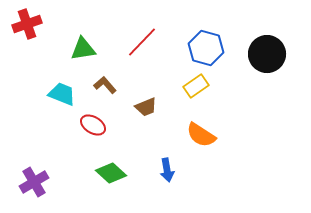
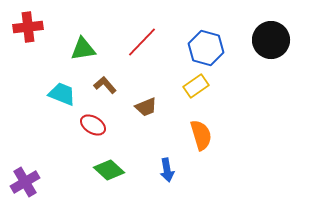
red cross: moved 1 px right, 3 px down; rotated 12 degrees clockwise
black circle: moved 4 px right, 14 px up
orange semicircle: rotated 140 degrees counterclockwise
green diamond: moved 2 px left, 3 px up
purple cross: moved 9 px left
